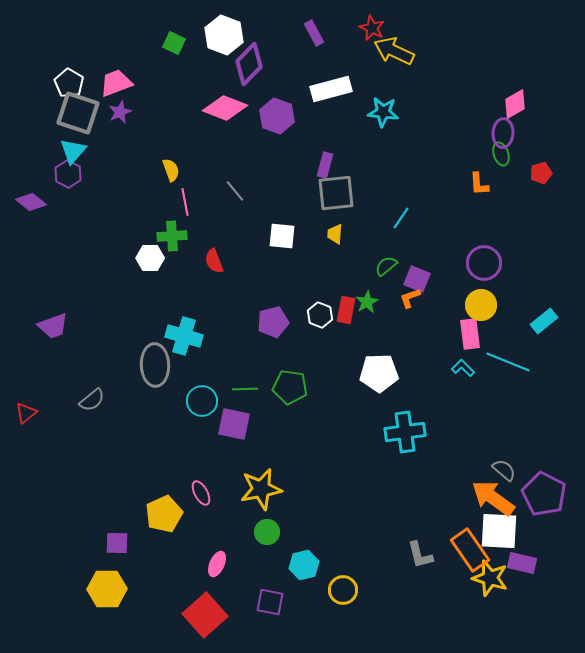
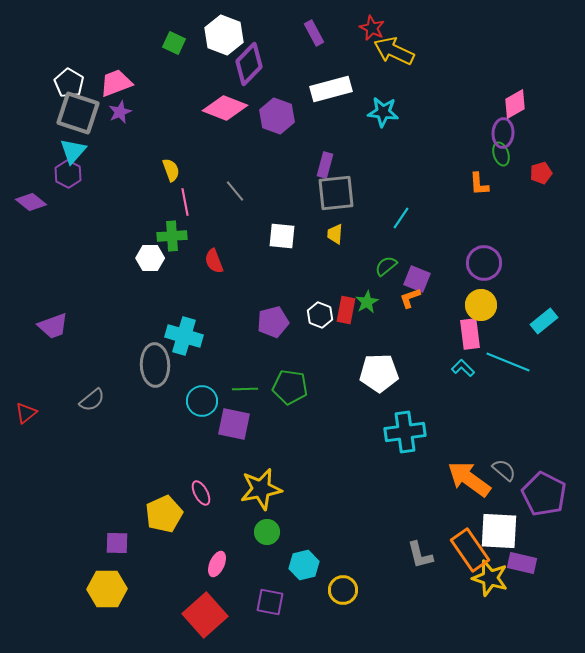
orange arrow at (493, 498): moved 24 px left, 19 px up
